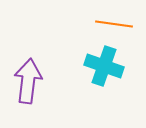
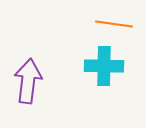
cyan cross: rotated 18 degrees counterclockwise
